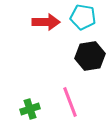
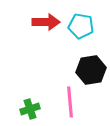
cyan pentagon: moved 2 px left, 9 px down
black hexagon: moved 1 px right, 14 px down
pink line: rotated 16 degrees clockwise
